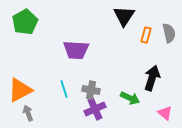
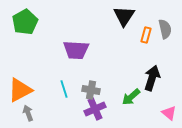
gray semicircle: moved 4 px left, 4 px up
green arrow: moved 1 px right, 1 px up; rotated 114 degrees clockwise
pink triangle: moved 4 px right
